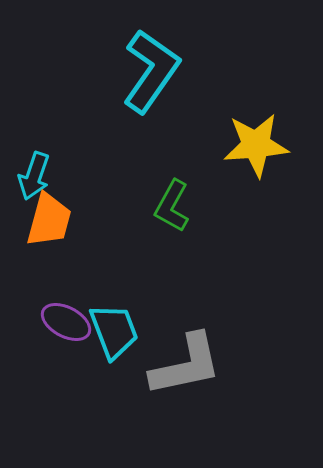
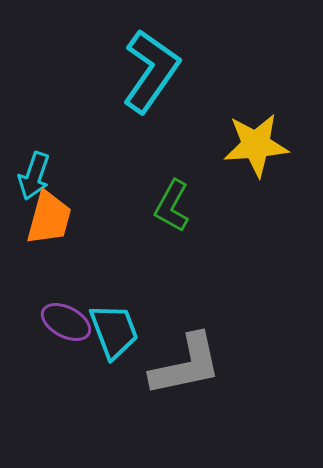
orange trapezoid: moved 2 px up
